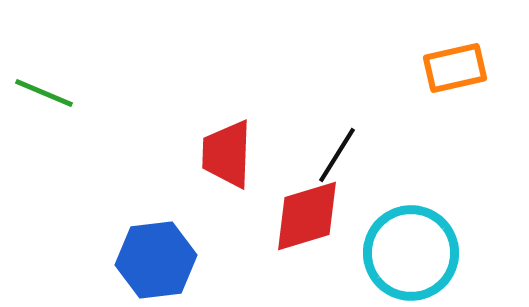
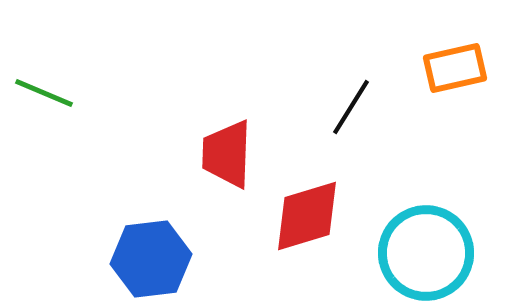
black line: moved 14 px right, 48 px up
cyan circle: moved 15 px right
blue hexagon: moved 5 px left, 1 px up
